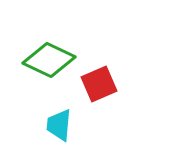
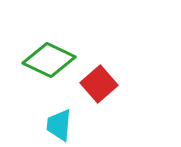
red square: rotated 18 degrees counterclockwise
